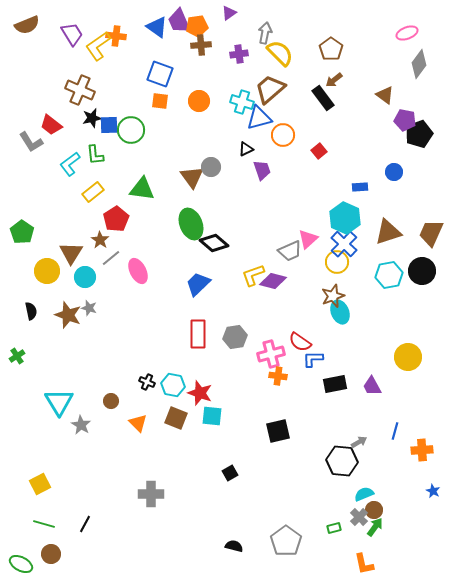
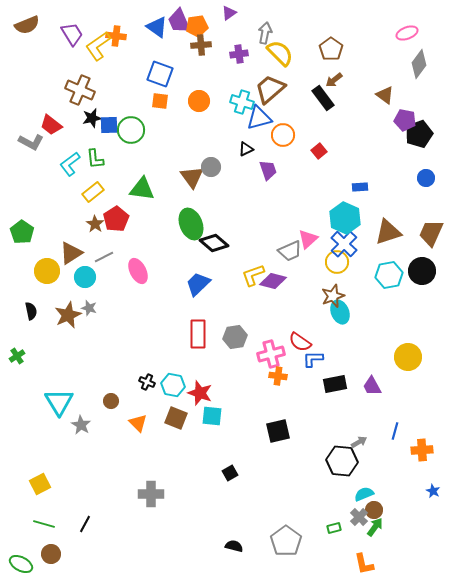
gray L-shape at (31, 142): rotated 30 degrees counterclockwise
green L-shape at (95, 155): moved 4 px down
purple trapezoid at (262, 170): moved 6 px right
blue circle at (394, 172): moved 32 px right, 6 px down
brown star at (100, 240): moved 5 px left, 16 px up
brown triangle at (71, 253): rotated 25 degrees clockwise
gray line at (111, 258): moved 7 px left, 1 px up; rotated 12 degrees clockwise
brown star at (68, 315): rotated 28 degrees clockwise
